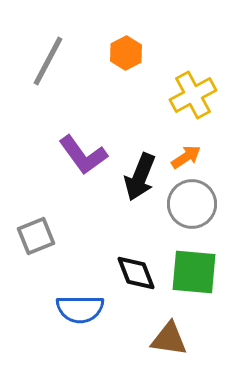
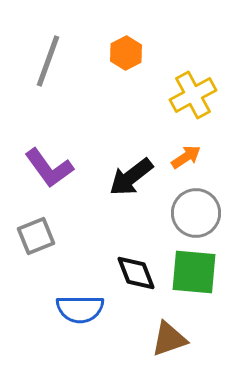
gray line: rotated 8 degrees counterclockwise
purple L-shape: moved 34 px left, 13 px down
black arrow: moved 9 px left; rotated 30 degrees clockwise
gray circle: moved 4 px right, 9 px down
brown triangle: rotated 27 degrees counterclockwise
